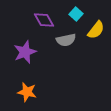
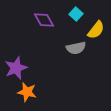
gray semicircle: moved 10 px right, 8 px down
purple star: moved 9 px left, 16 px down
